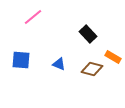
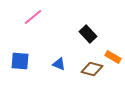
blue square: moved 1 px left, 1 px down
